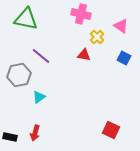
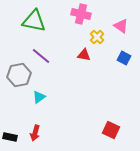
green triangle: moved 8 px right, 2 px down
